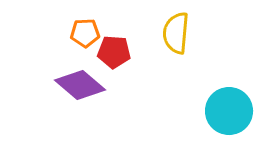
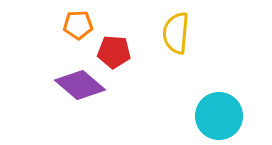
orange pentagon: moved 7 px left, 8 px up
cyan circle: moved 10 px left, 5 px down
